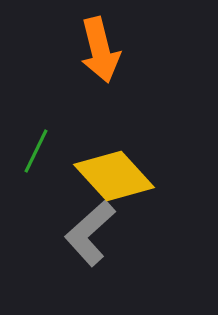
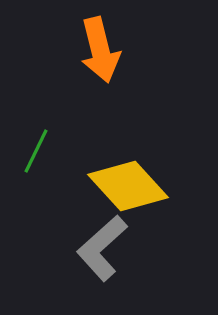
yellow diamond: moved 14 px right, 10 px down
gray L-shape: moved 12 px right, 15 px down
